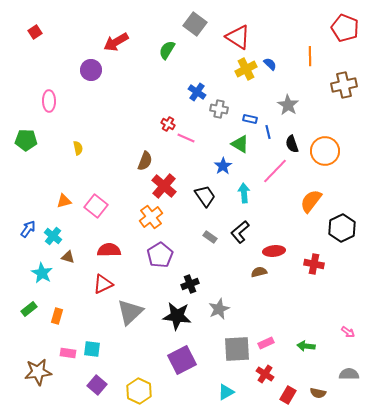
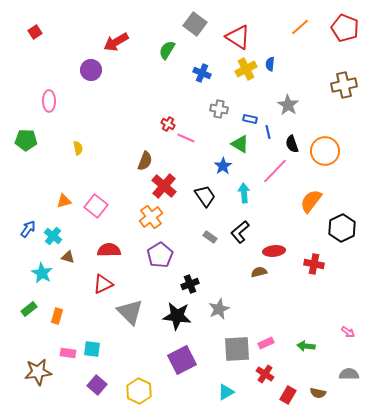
orange line at (310, 56): moved 10 px left, 29 px up; rotated 48 degrees clockwise
blue semicircle at (270, 64): rotated 128 degrees counterclockwise
blue cross at (197, 92): moved 5 px right, 19 px up; rotated 12 degrees counterclockwise
gray triangle at (130, 312): rotated 32 degrees counterclockwise
